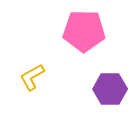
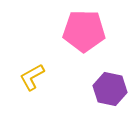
purple hexagon: rotated 12 degrees clockwise
